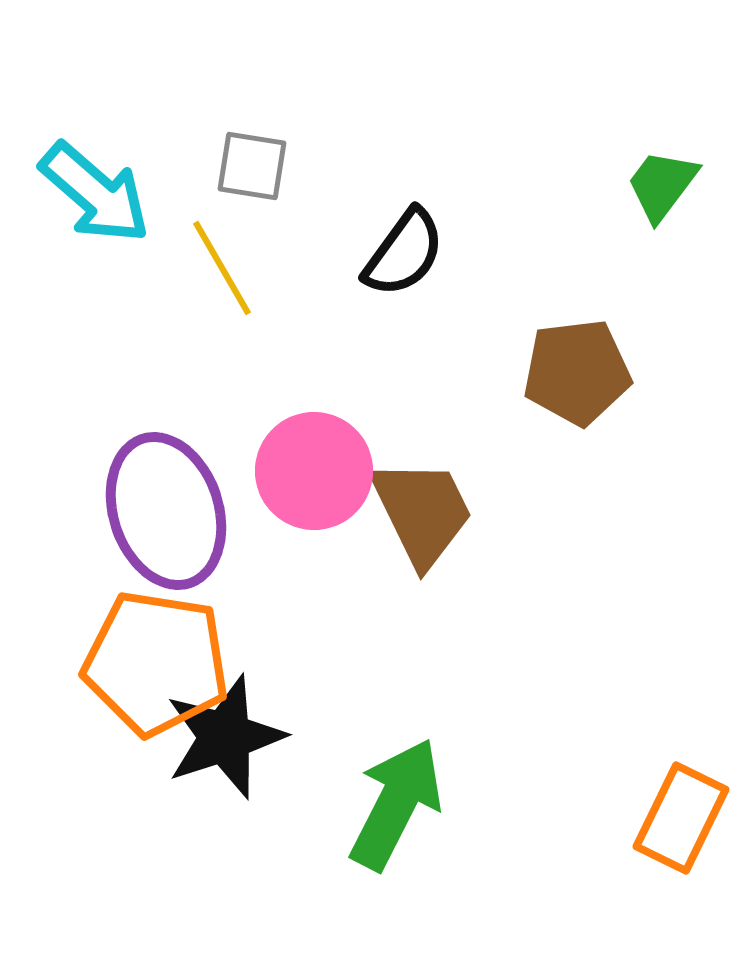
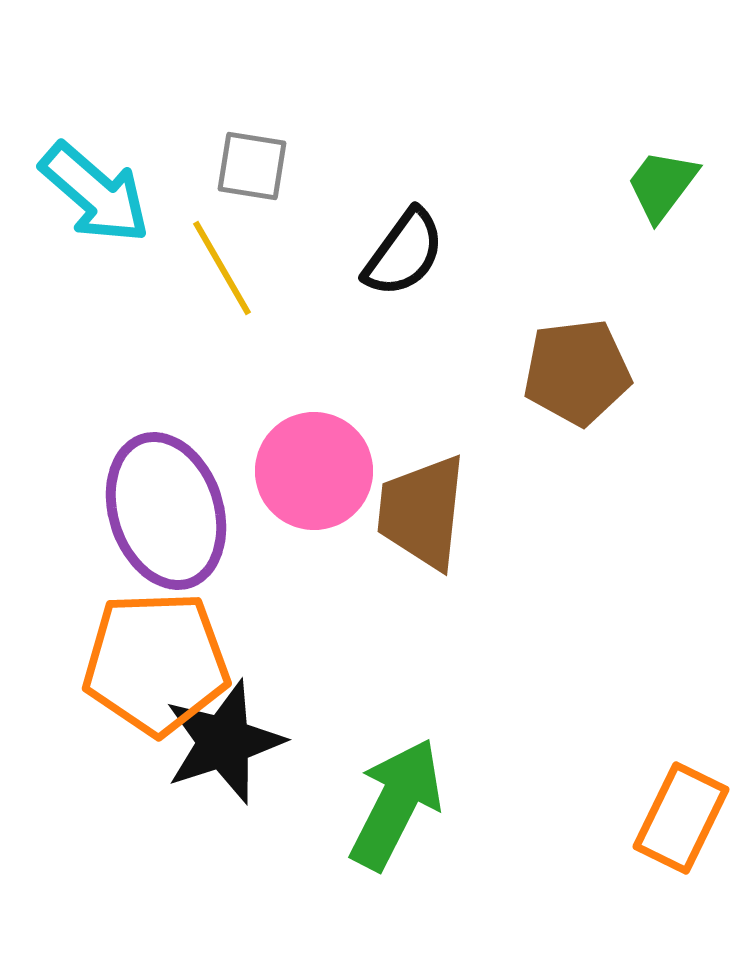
brown trapezoid: rotated 148 degrees counterclockwise
orange pentagon: rotated 11 degrees counterclockwise
black star: moved 1 px left, 5 px down
